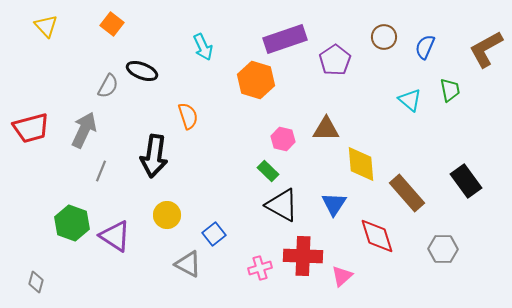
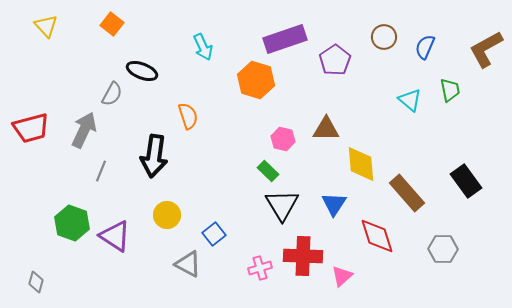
gray semicircle: moved 4 px right, 8 px down
black triangle: rotated 30 degrees clockwise
